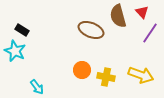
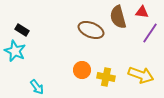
red triangle: rotated 40 degrees counterclockwise
brown semicircle: moved 1 px down
